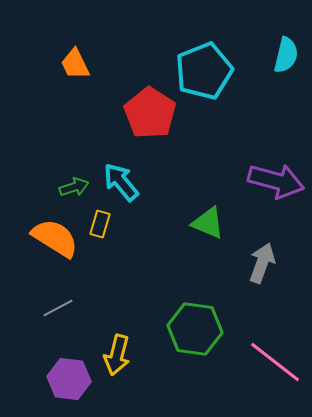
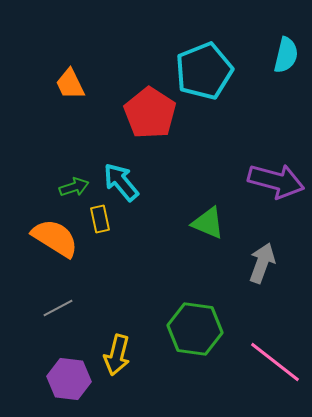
orange trapezoid: moved 5 px left, 20 px down
yellow rectangle: moved 5 px up; rotated 28 degrees counterclockwise
